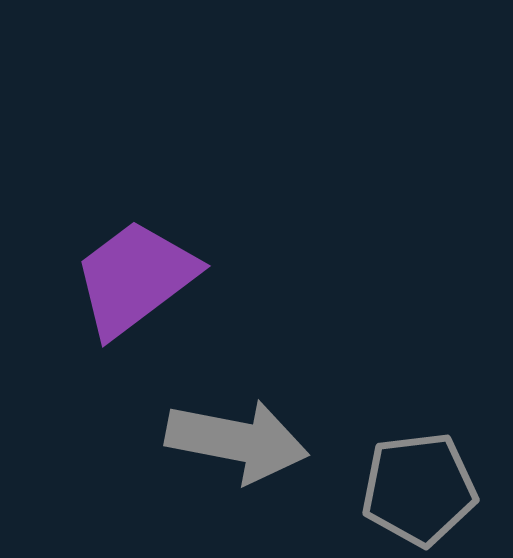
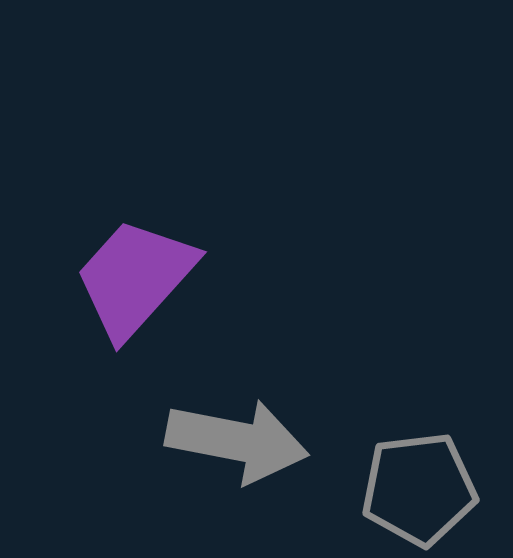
purple trapezoid: rotated 11 degrees counterclockwise
